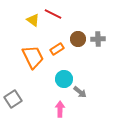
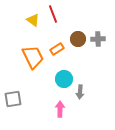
red line: rotated 42 degrees clockwise
gray arrow: rotated 56 degrees clockwise
gray square: rotated 24 degrees clockwise
